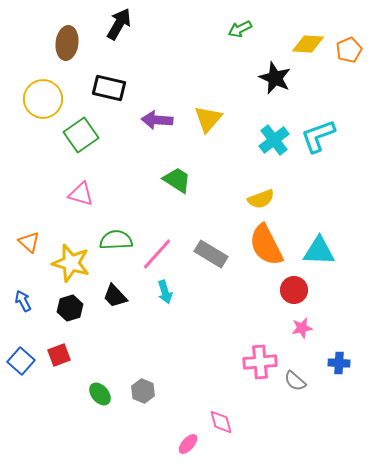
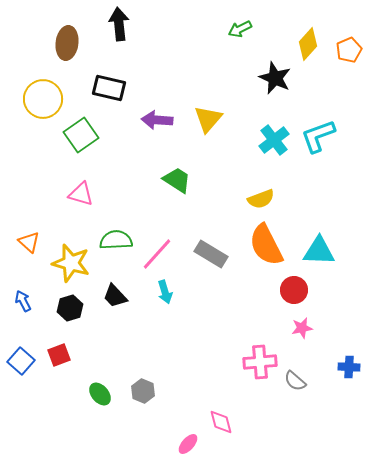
black arrow: rotated 36 degrees counterclockwise
yellow diamond: rotated 52 degrees counterclockwise
blue cross: moved 10 px right, 4 px down
